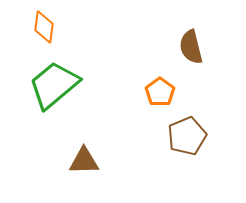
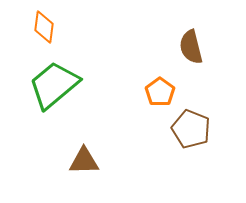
brown pentagon: moved 4 px right, 7 px up; rotated 27 degrees counterclockwise
